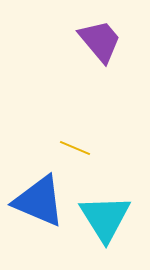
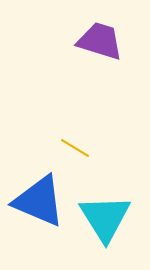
purple trapezoid: rotated 33 degrees counterclockwise
yellow line: rotated 8 degrees clockwise
